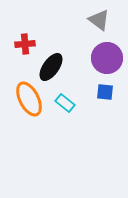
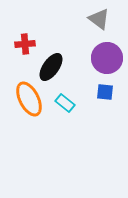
gray triangle: moved 1 px up
